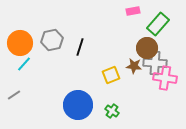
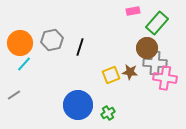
green rectangle: moved 1 px left, 1 px up
brown star: moved 4 px left, 6 px down
green cross: moved 4 px left, 2 px down; rotated 24 degrees clockwise
